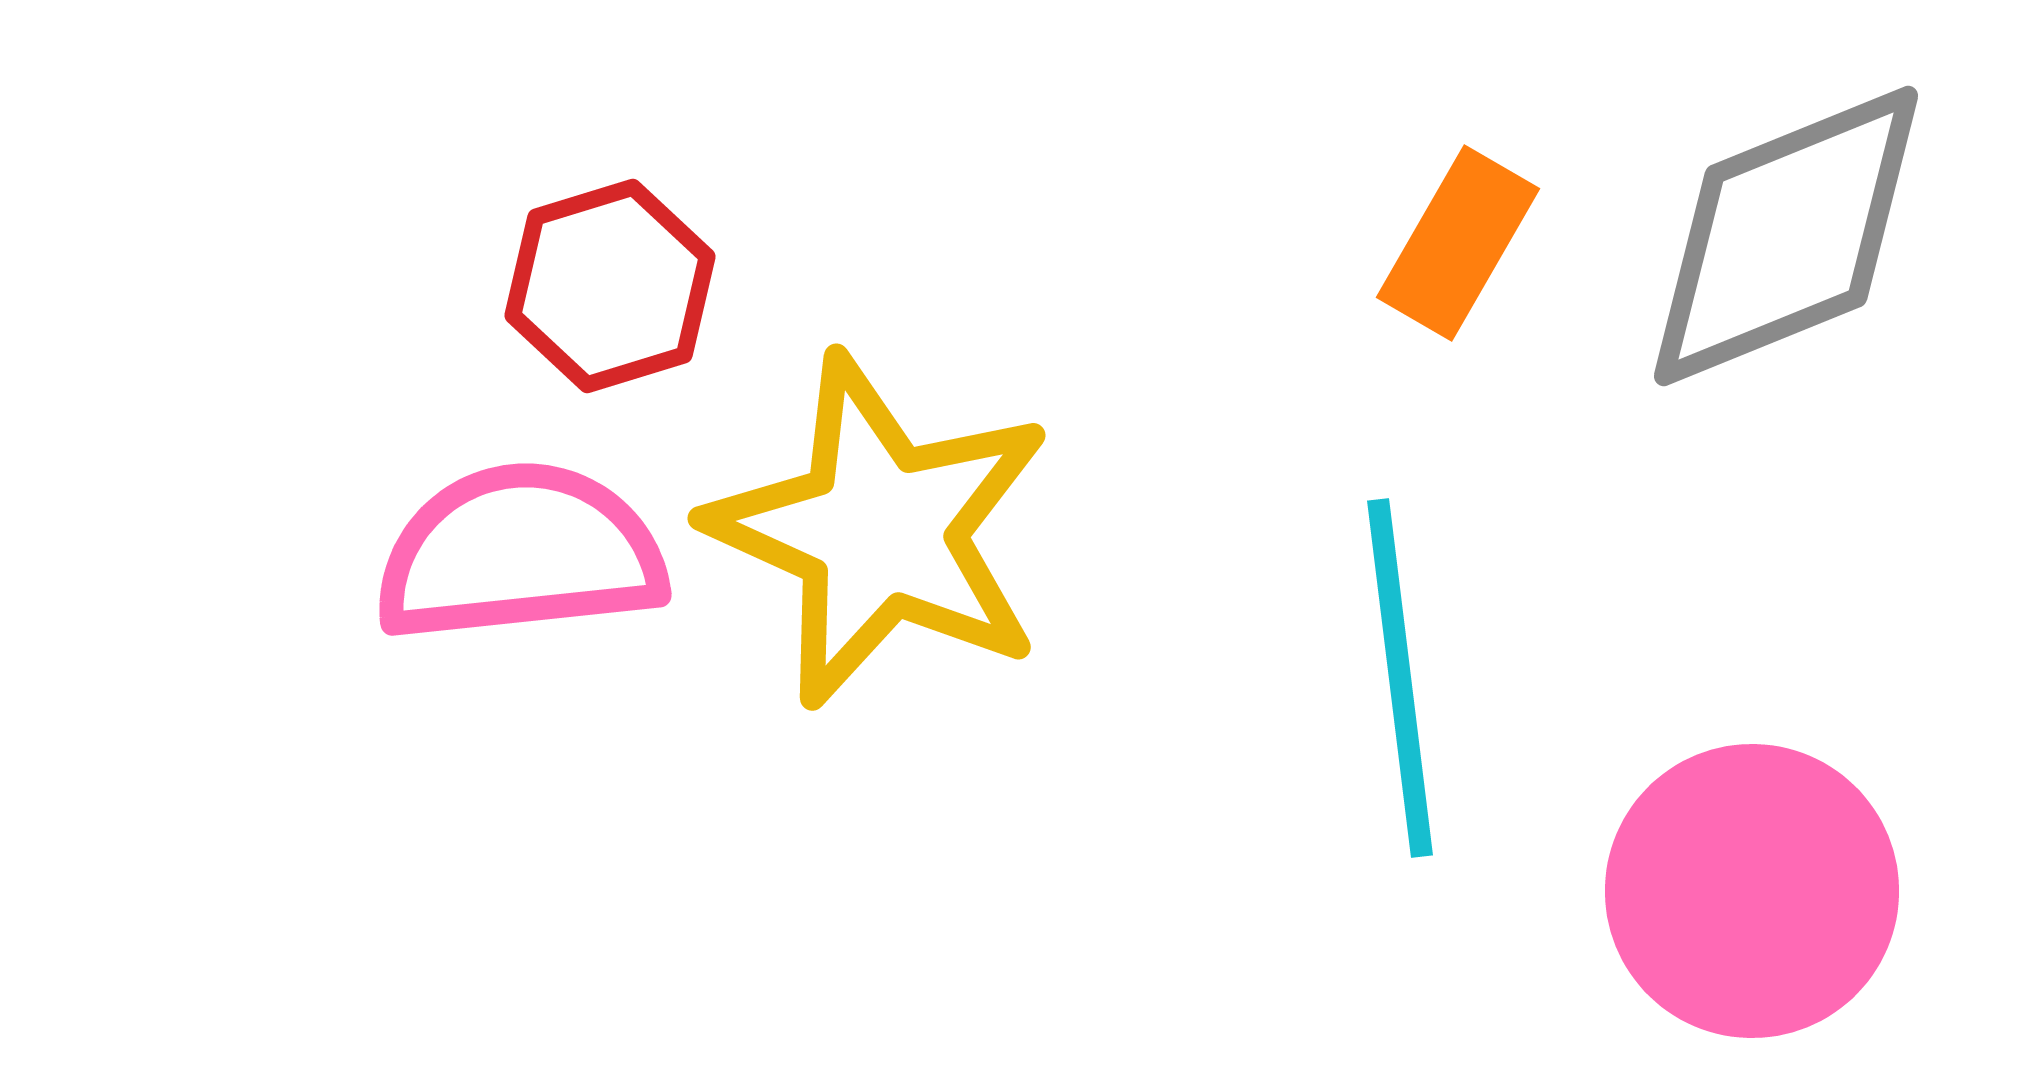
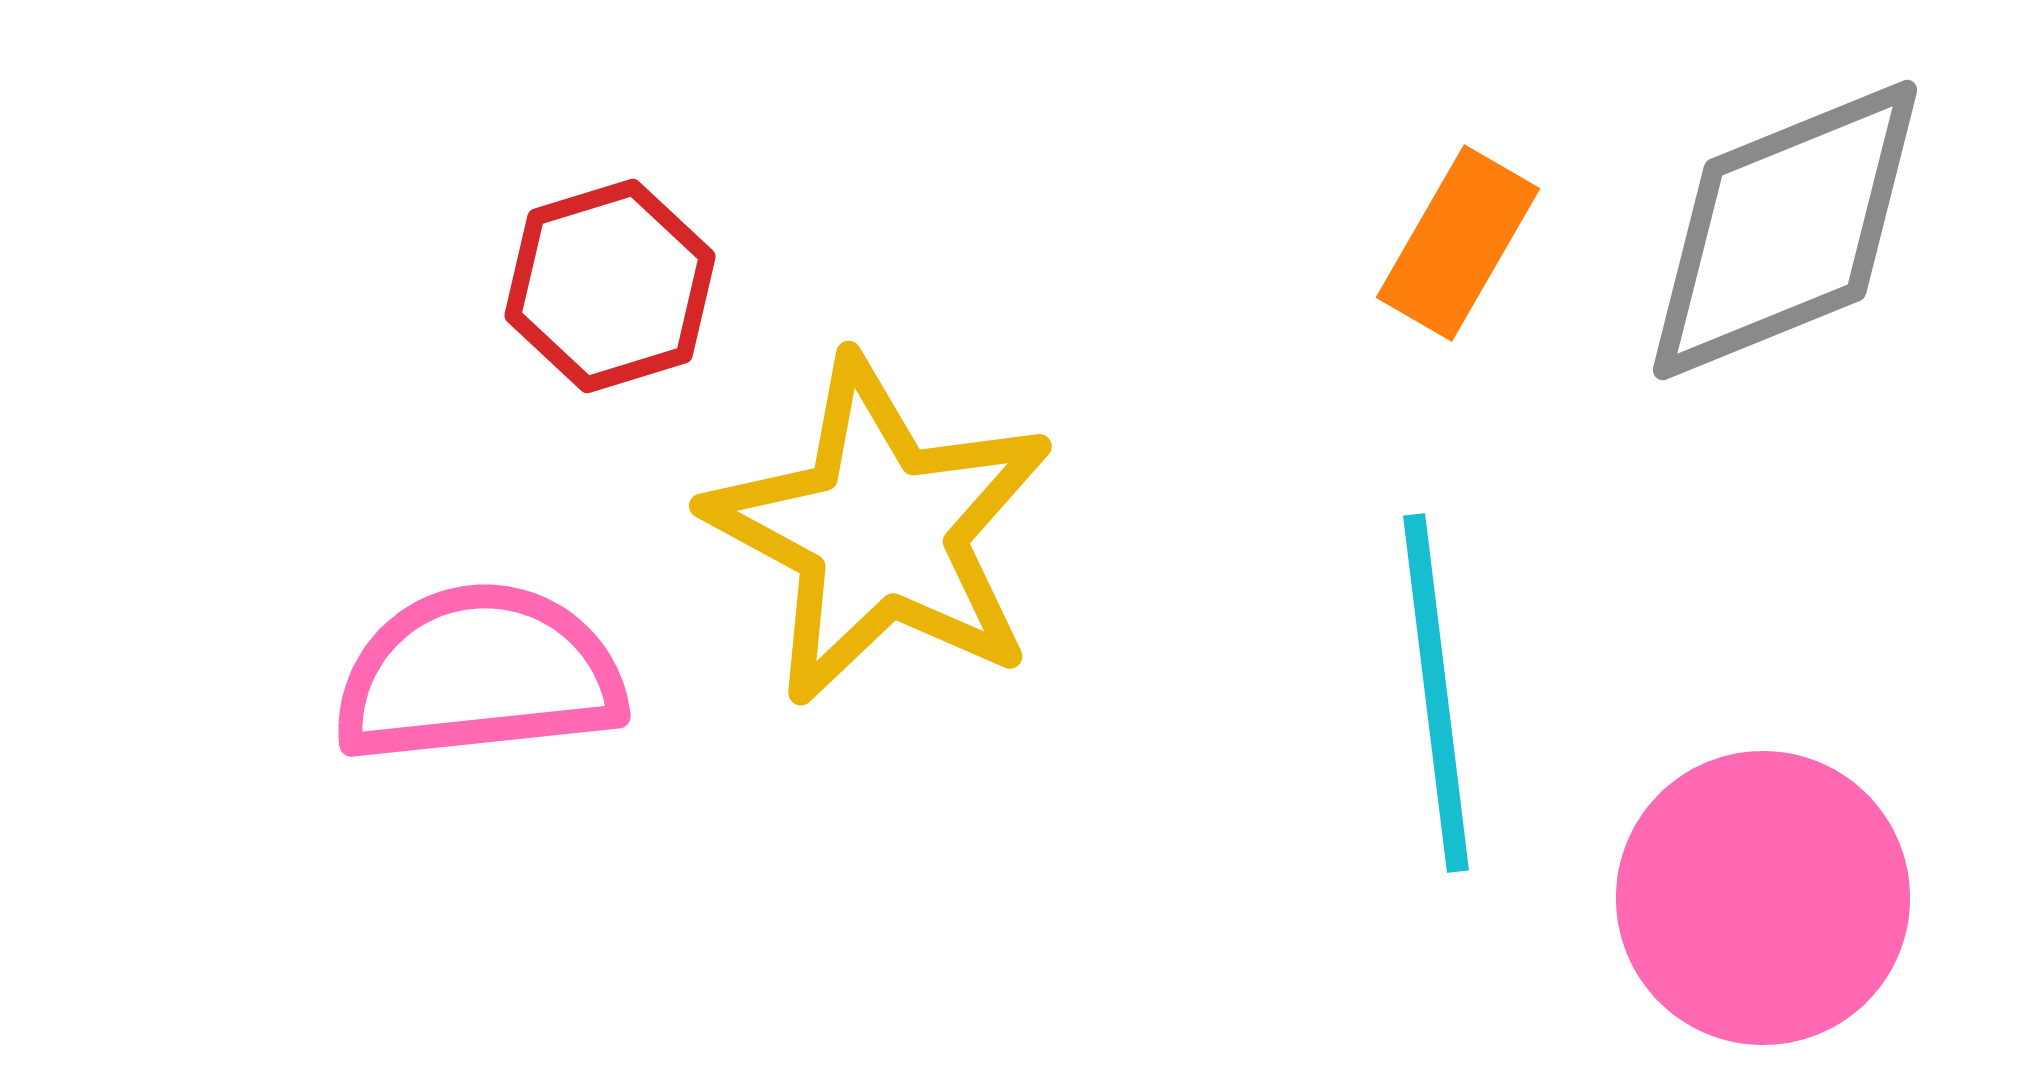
gray diamond: moved 1 px left, 6 px up
yellow star: rotated 4 degrees clockwise
pink semicircle: moved 41 px left, 121 px down
cyan line: moved 36 px right, 15 px down
pink circle: moved 11 px right, 7 px down
